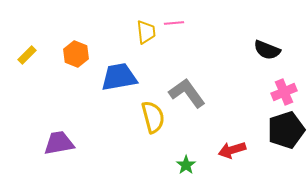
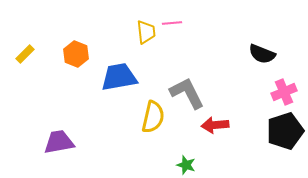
pink line: moved 2 px left
black semicircle: moved 5 px left, 4 px down
yellow rectangle: moved 2 px left, 1 px up
gray L-shape: rotated 9 degrees clockwise
yellow semicircle: rotated 28 degrees clockwise
black pentagon: moved 1 px left, 1 px down
purple trapezoid: moved 1 px up
red arrow: moved 17 px left, 25 px up; rotated 12 degrees clockwise
green star: rotated 18 degrees counterclockwise
